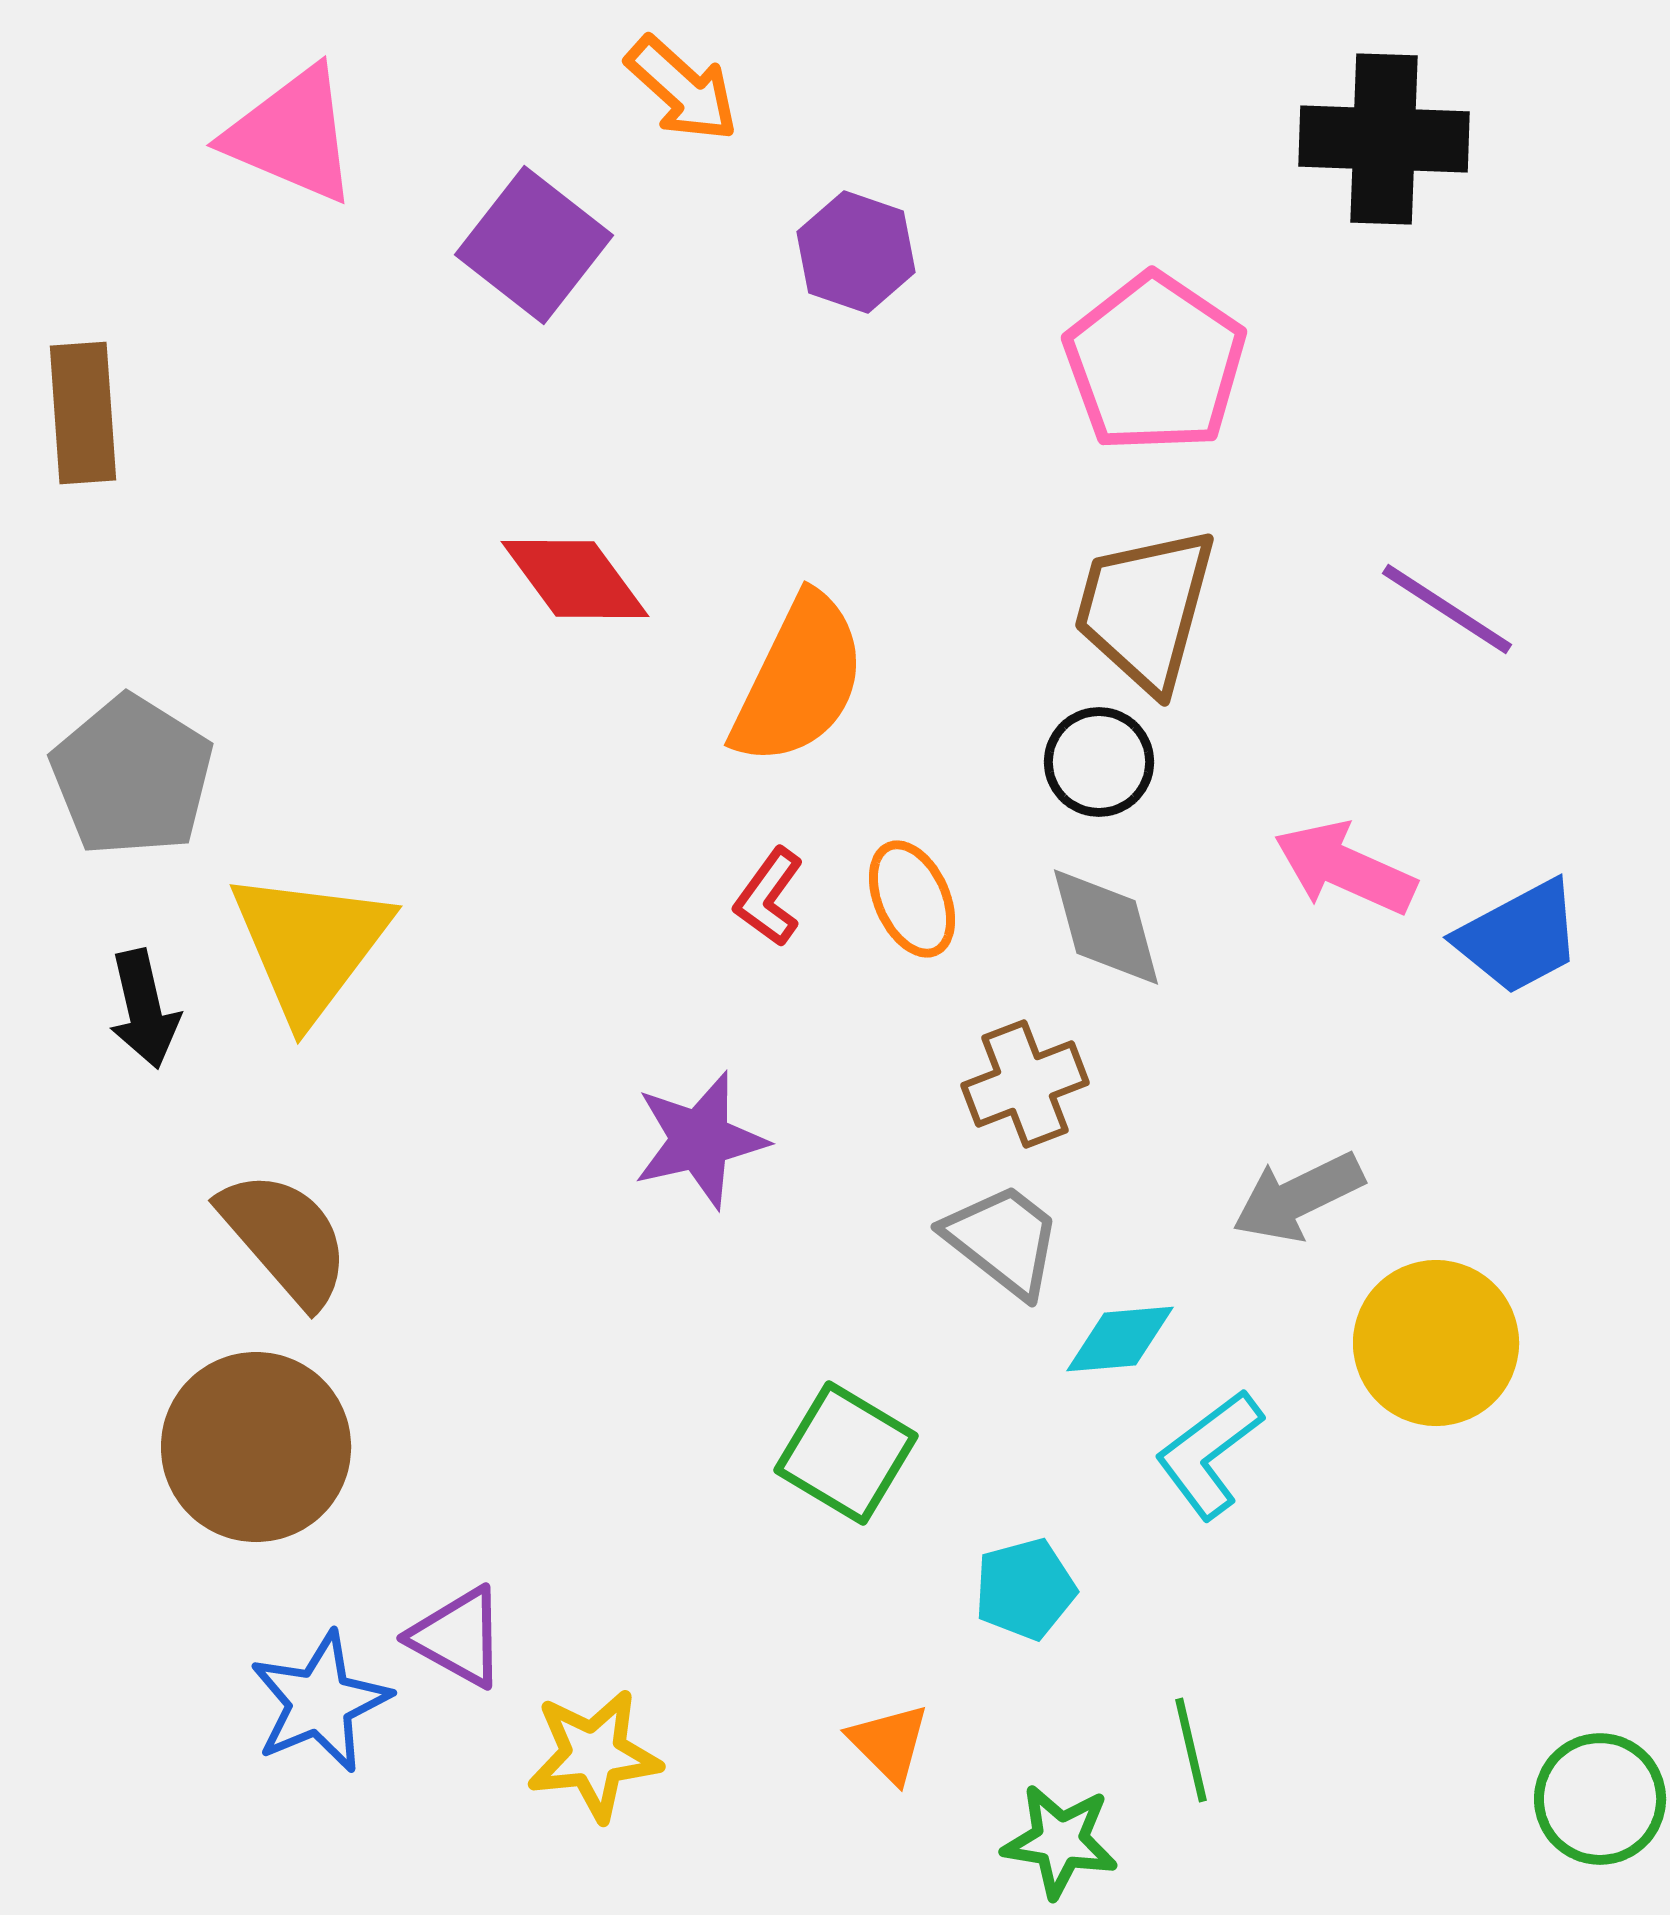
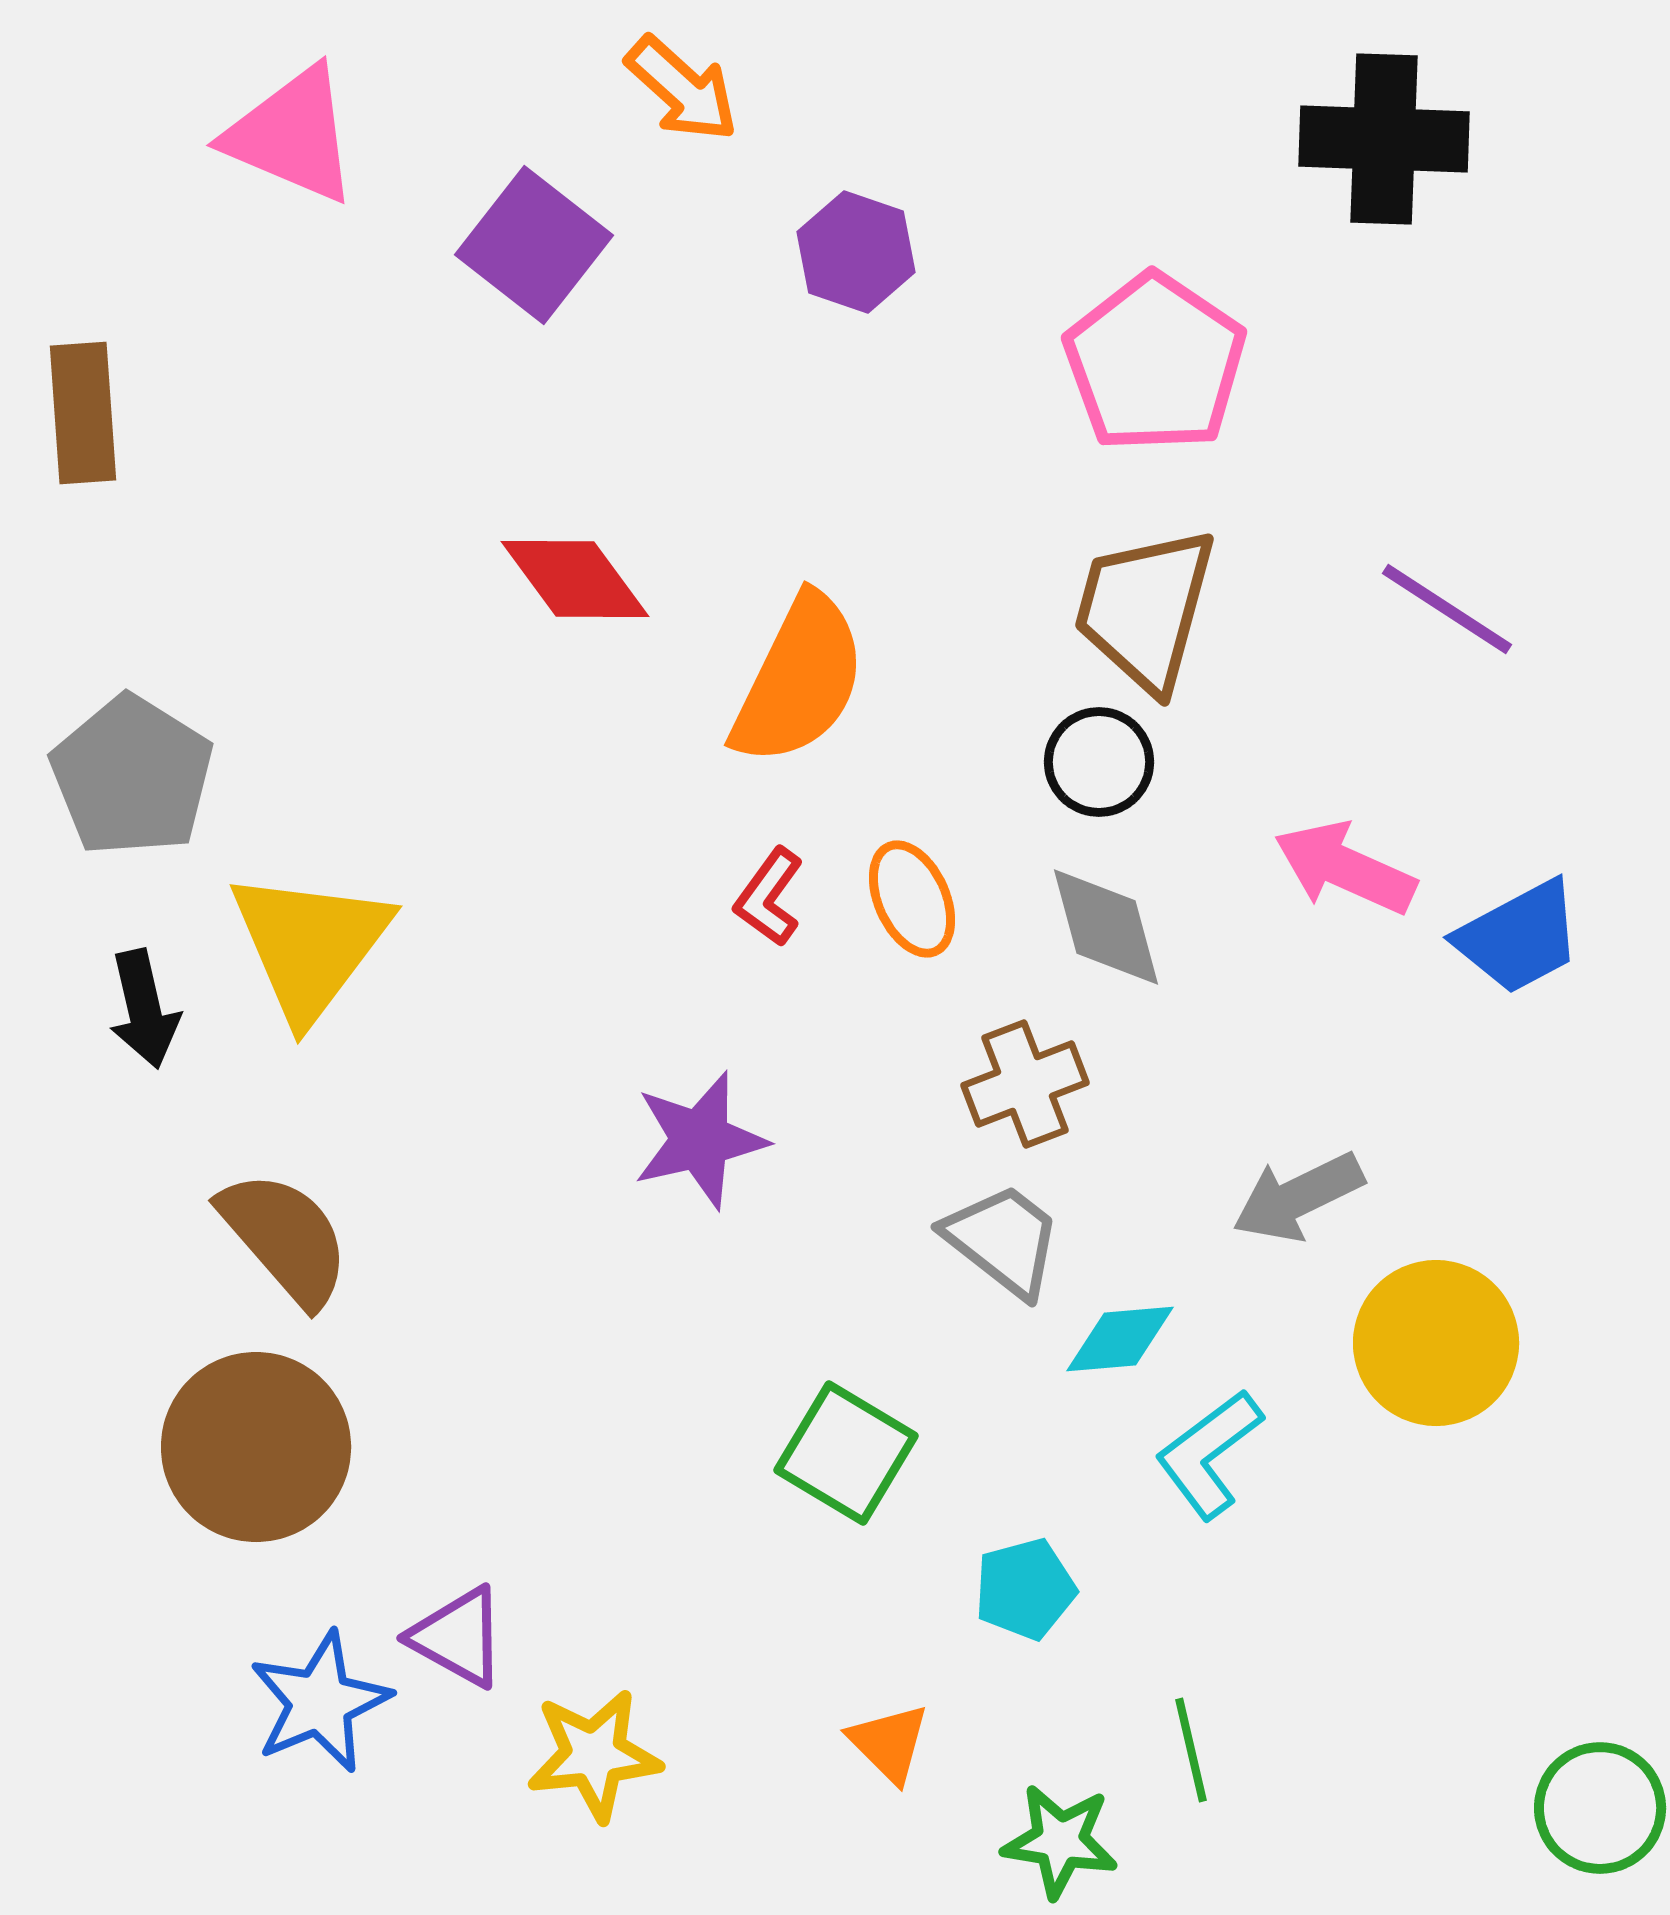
green circle: moved 9 px down
